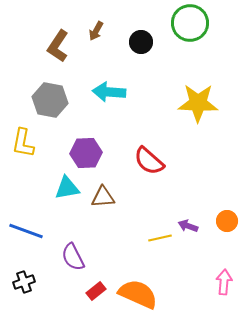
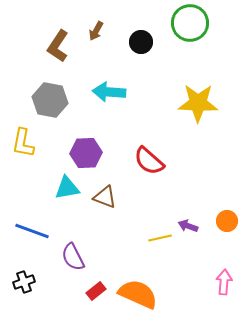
brown triangle: moved 2 px right; rotated 25 degrees clockwise
blue line: moved 6 px right
